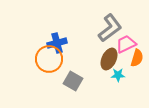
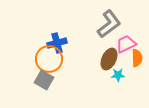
gray L-shape: moved 1 px left, 4 px up
orange semicircle: rotated 18 degrees counterclockwise
gray square: moved 29 px left, 1 px up
